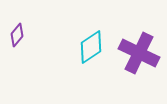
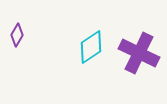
purple diamond: rotated 10 degrees counterclockwise
